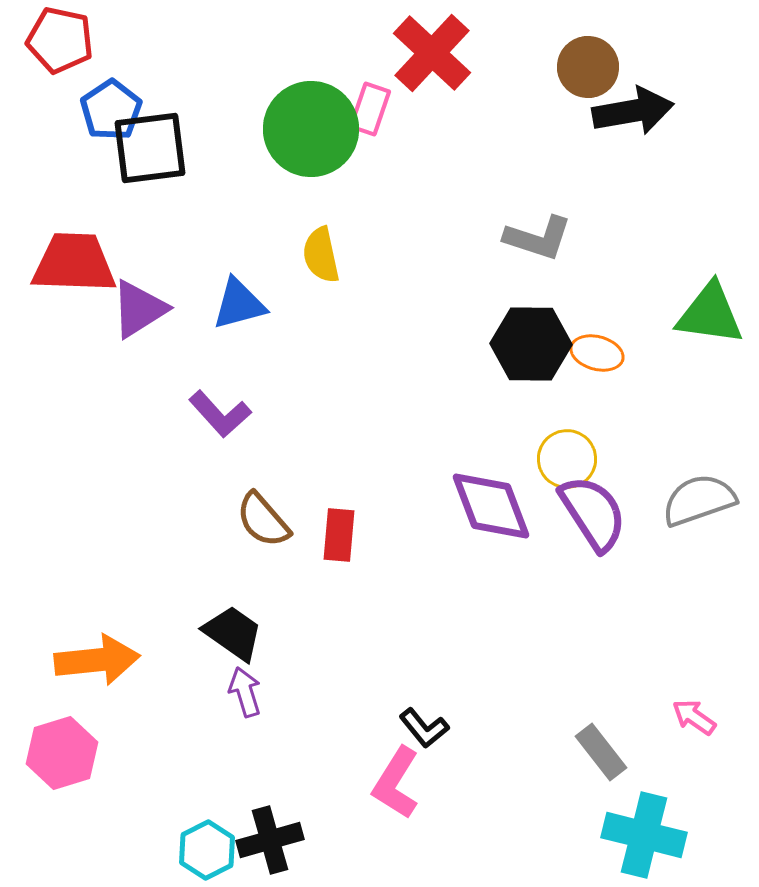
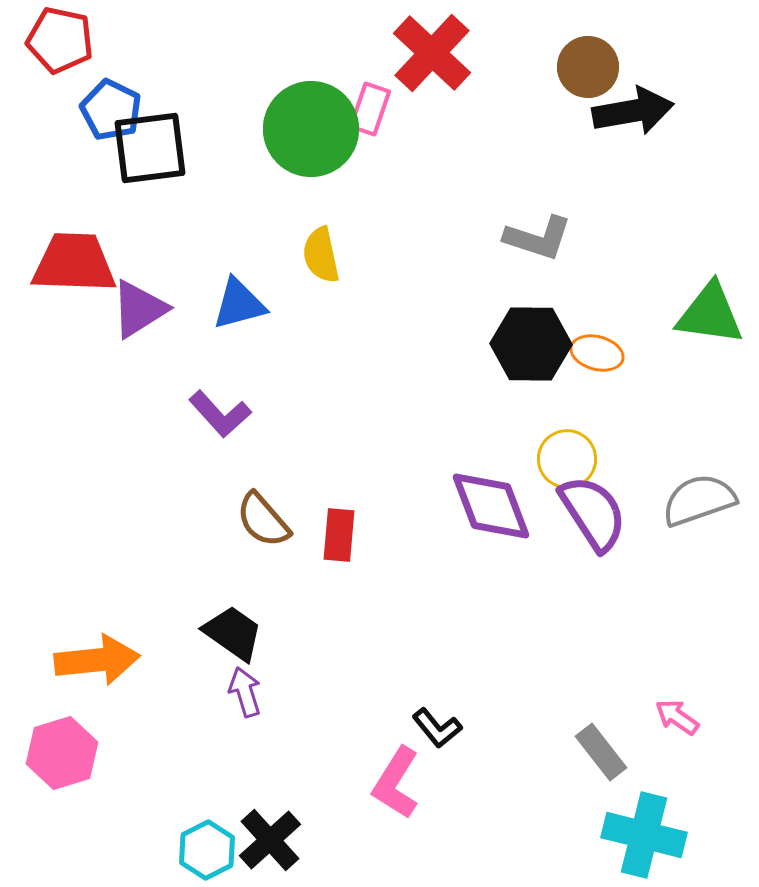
blue pentagon: rotated 12 degrees counterclockwise
pink arrow: moved 17 px left
black L-shape: moved 13 px right
black cross: rotated 26 degrees counterclockwise
